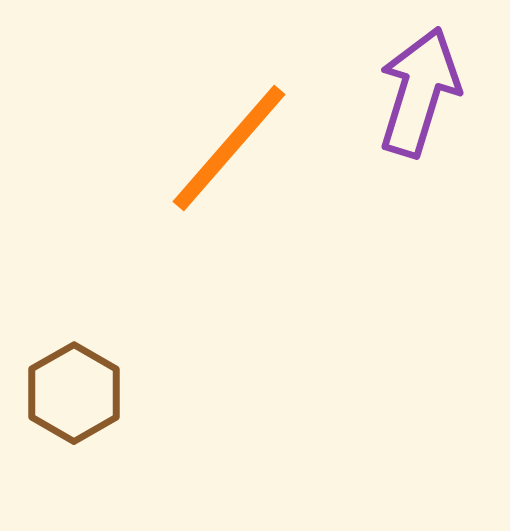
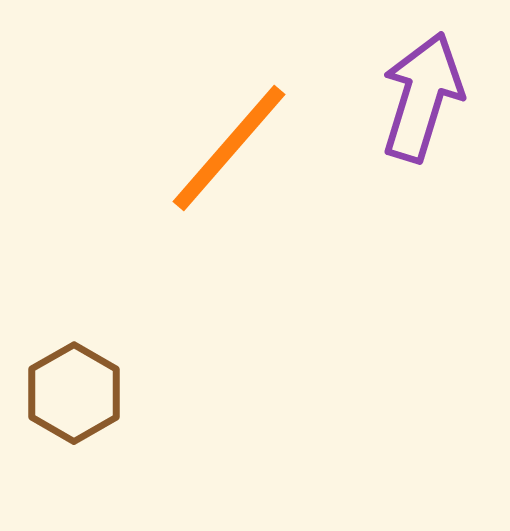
purple arrow: moved 3 px right, 5 px down
